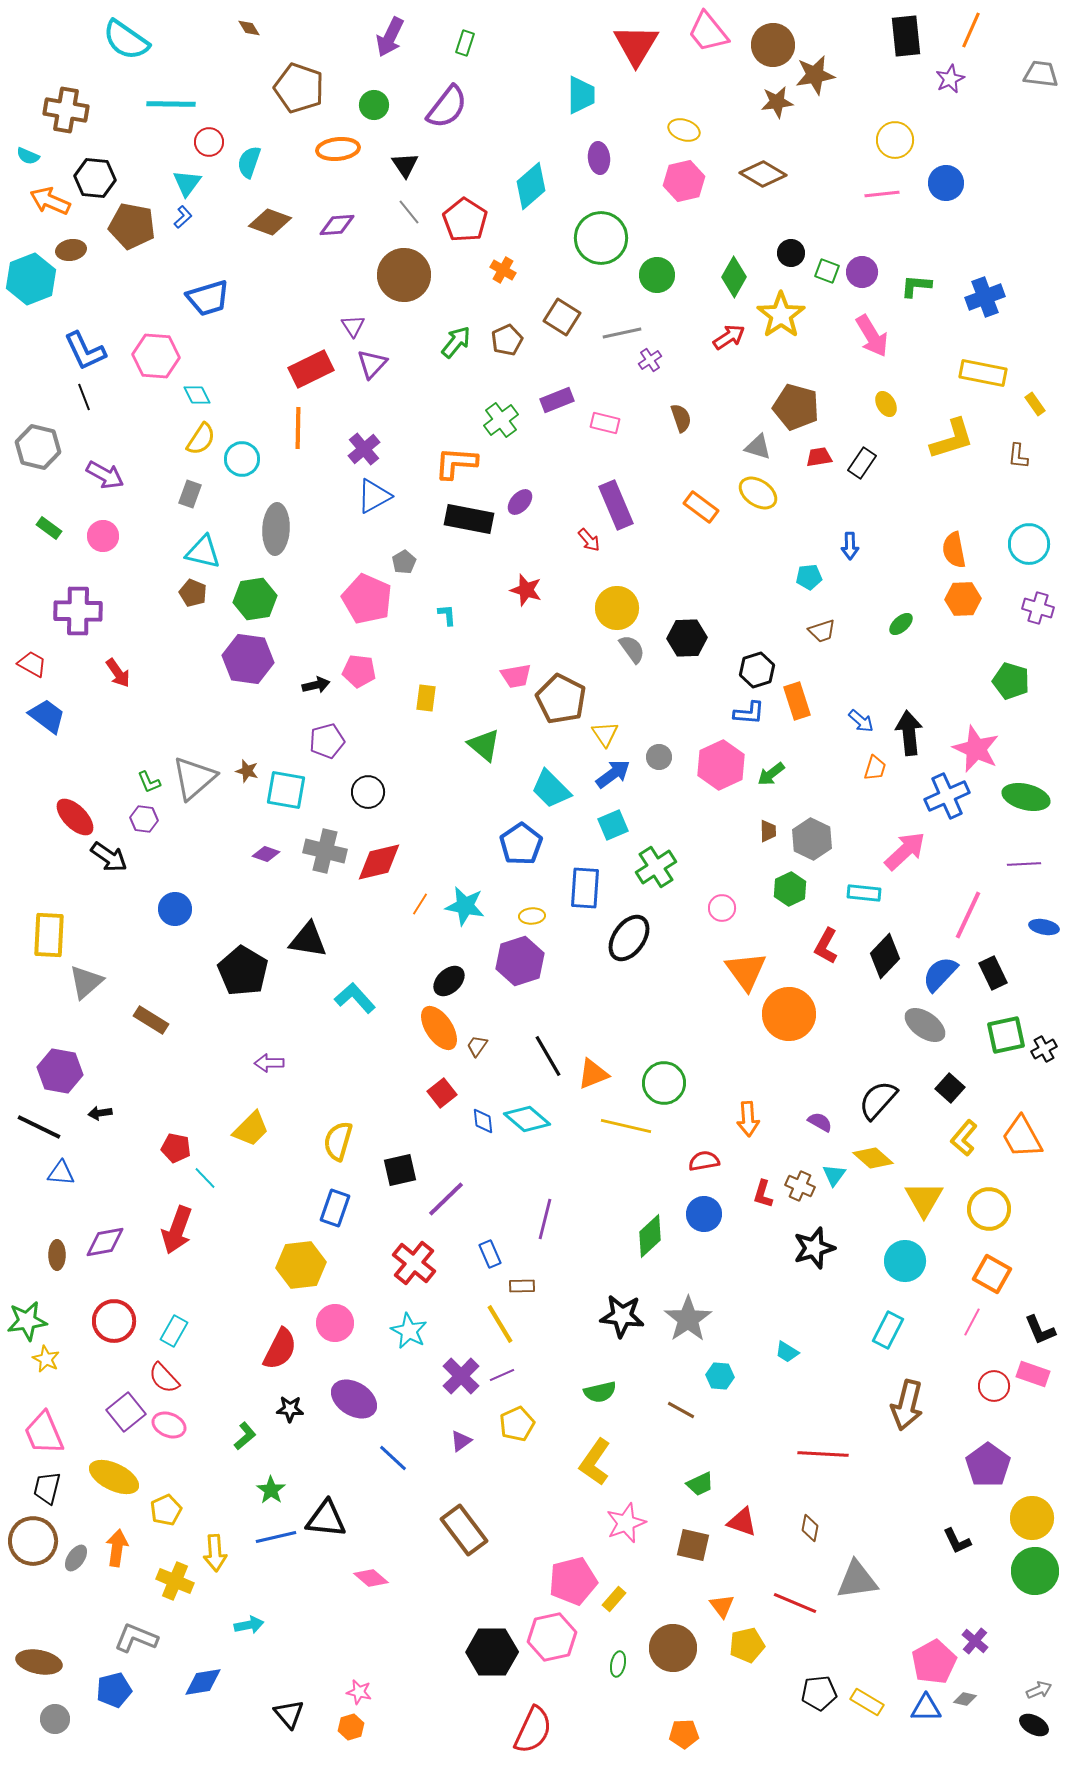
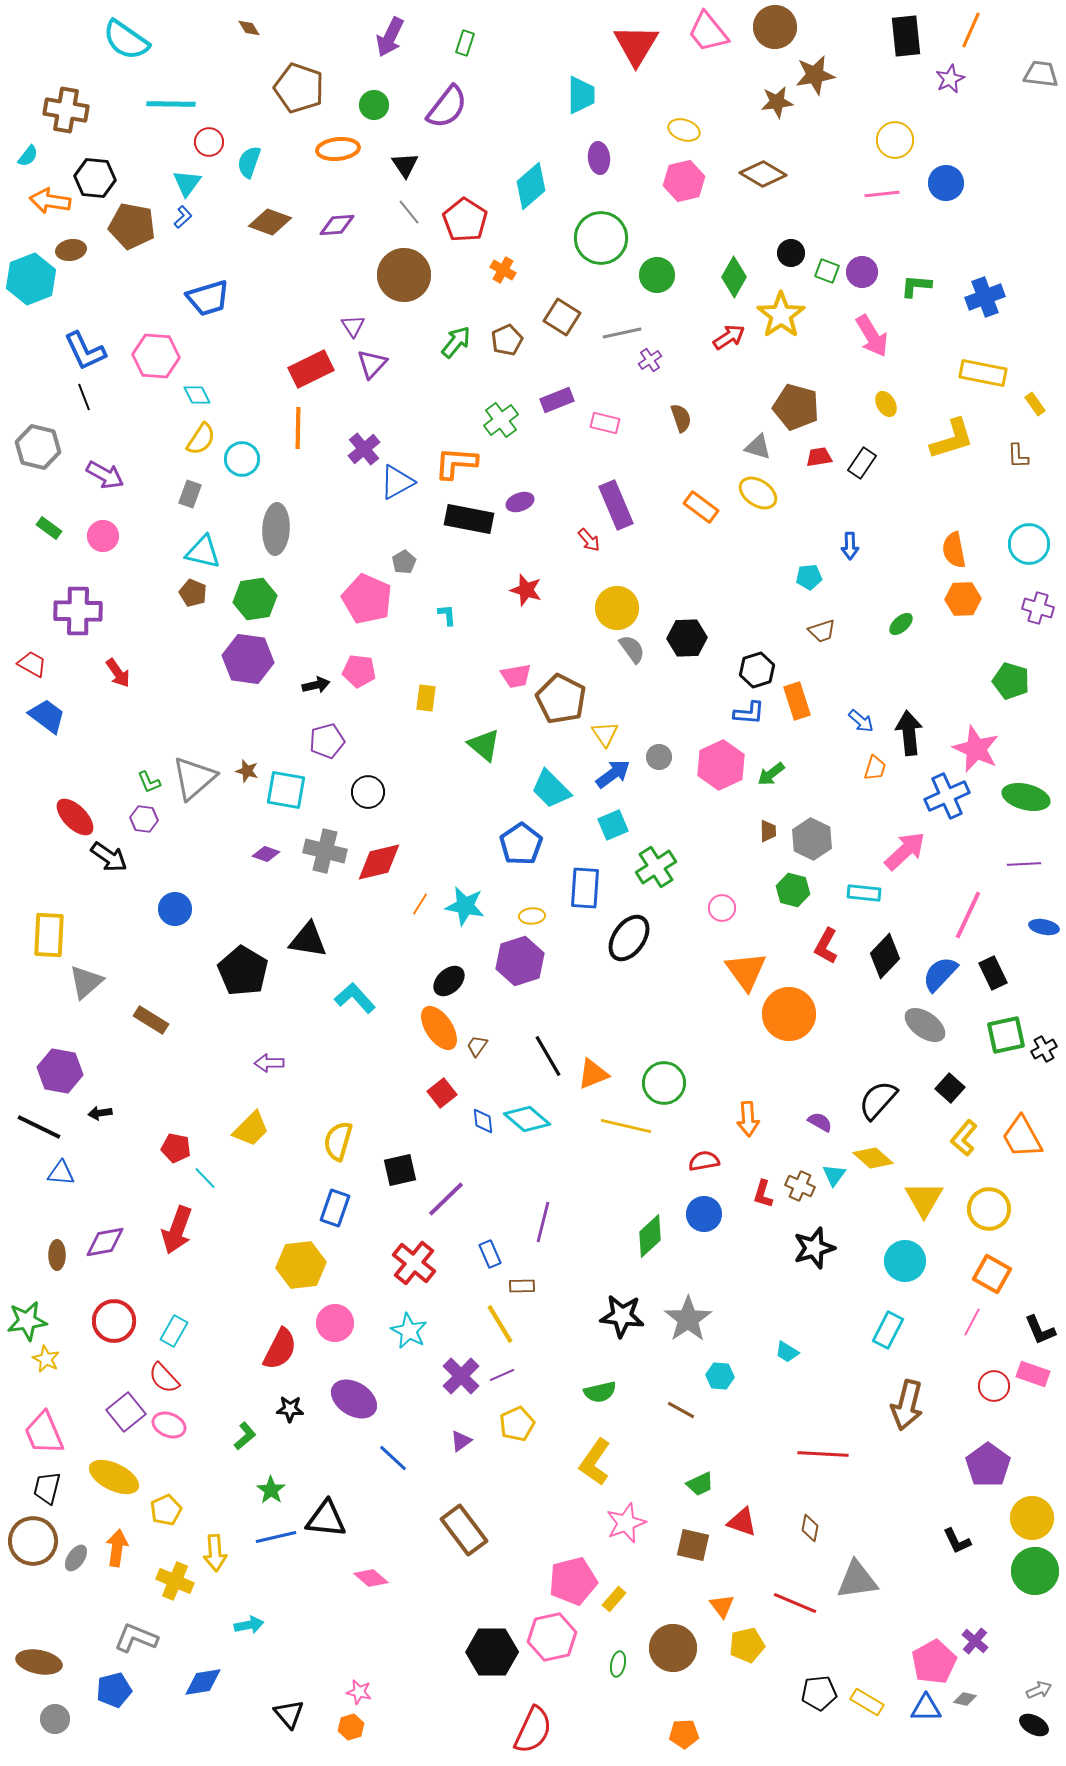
brown circle at (773, 45): moved 2 px right, 18 px up
cyan semicircle at (28, 156): rotated 75 degrees counterclockwise
orange arrow at (50, 201): rotated 15 degrees counterclockwise
brown L-shape at (1018, 456): rotated 8 degrees counterclockwise
blue triangle at (374, 496): moved 23 px right, 14 px up
purple ellipse at (520, 502): rotated 28 degrees clockwise
green hexagon at (790, 889): moved 3 px right, 1 px down; rotated 20 degrees counterclockwise
purple line at (545, 1219): moved 2 px left, 3 px down
